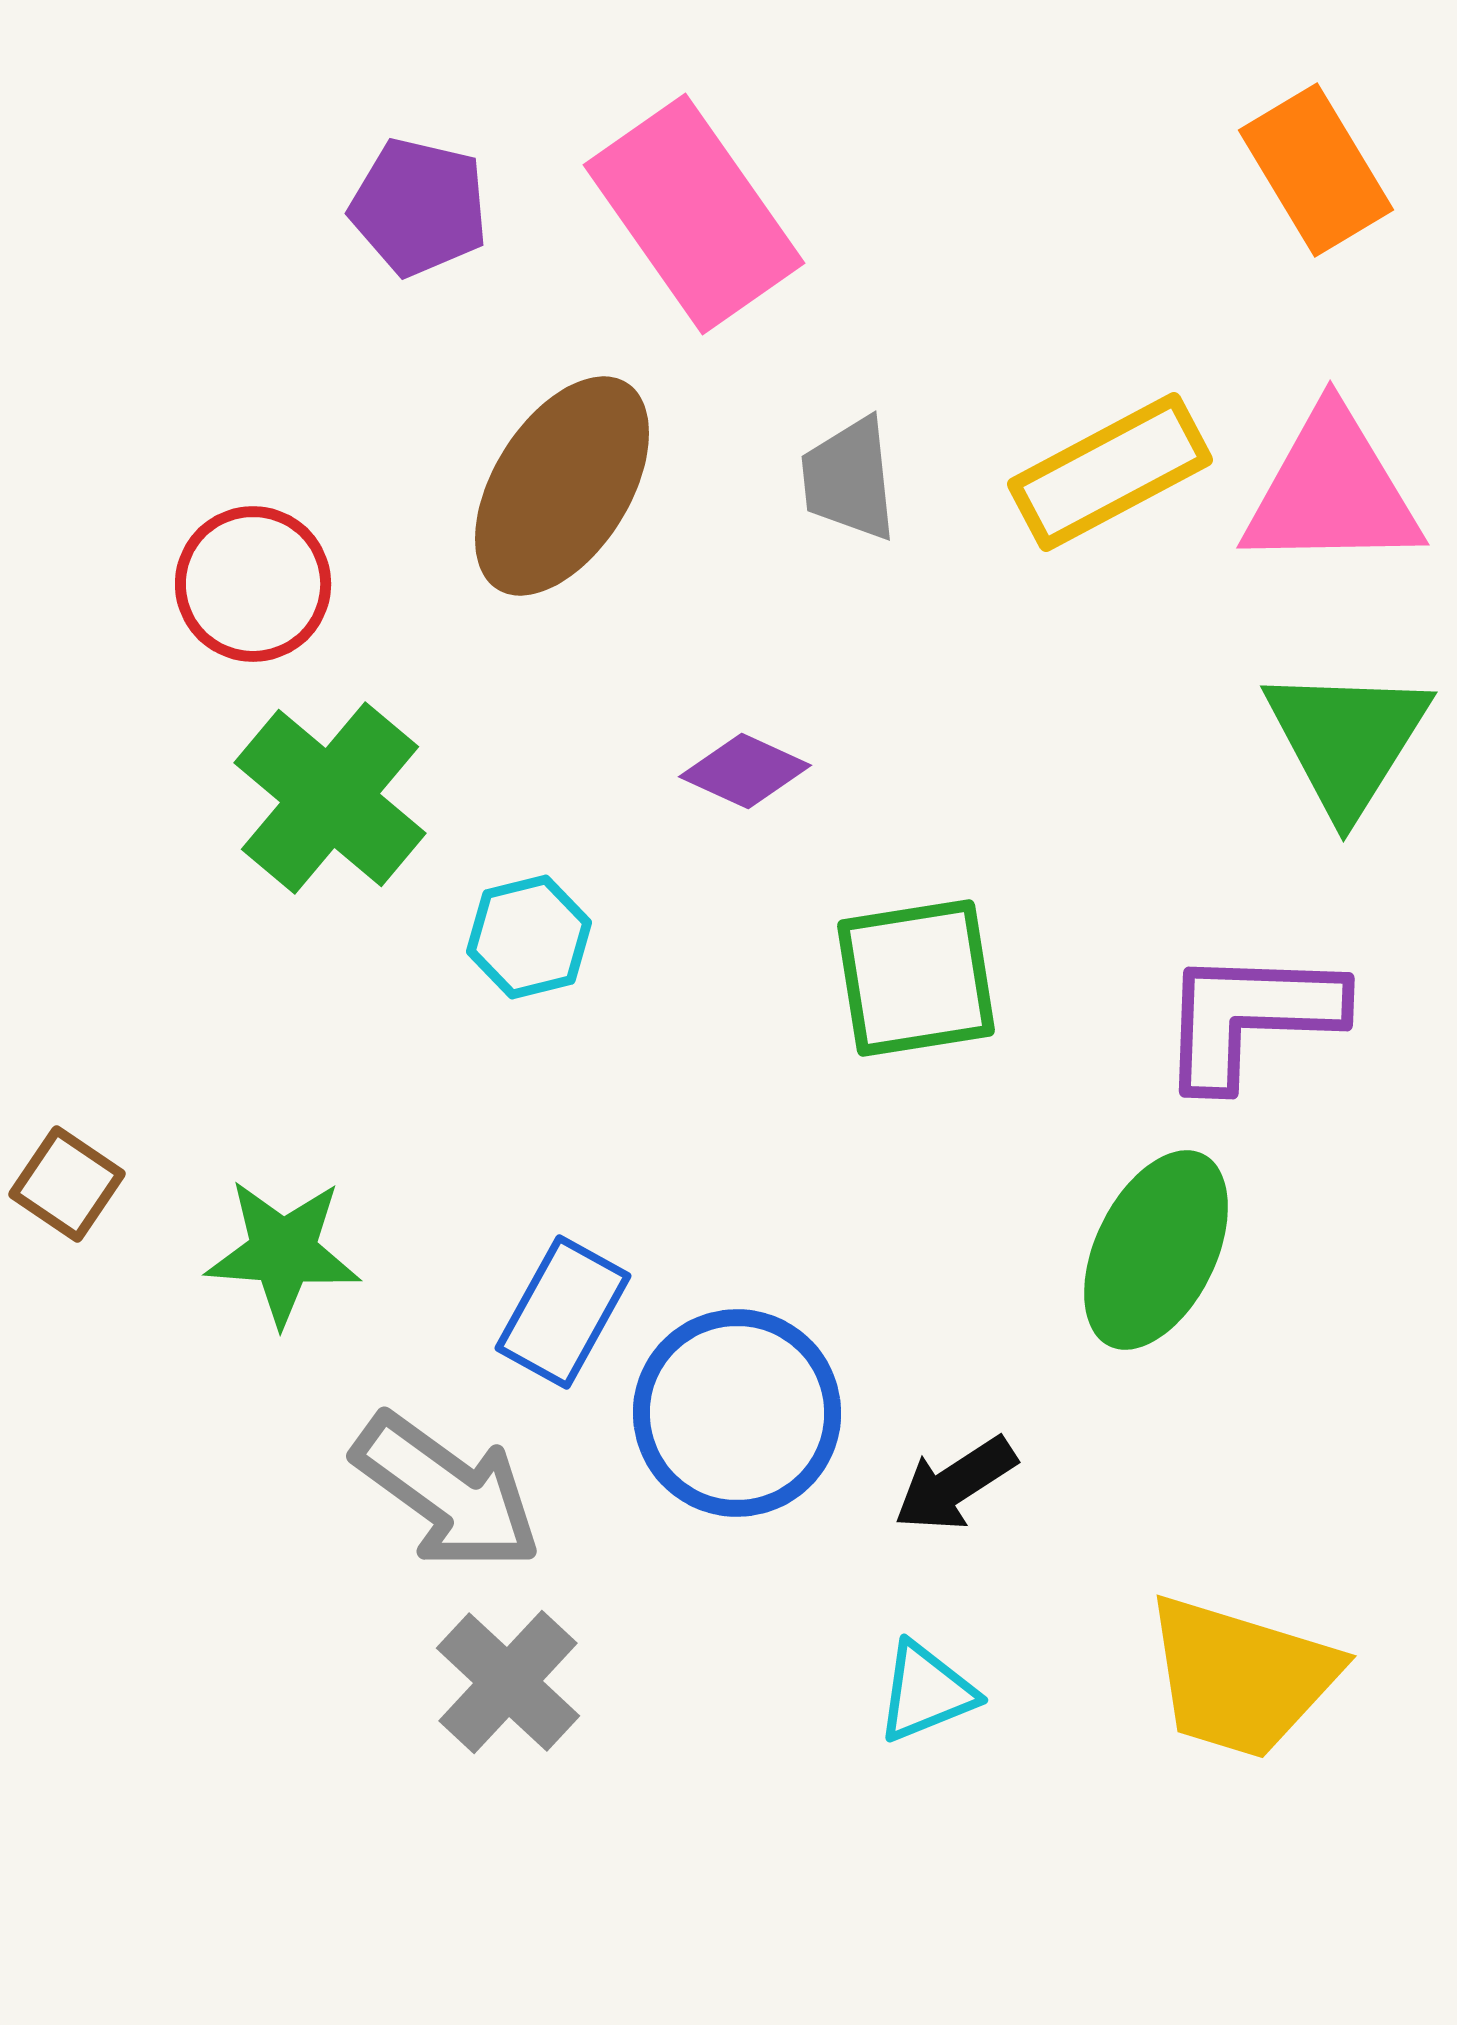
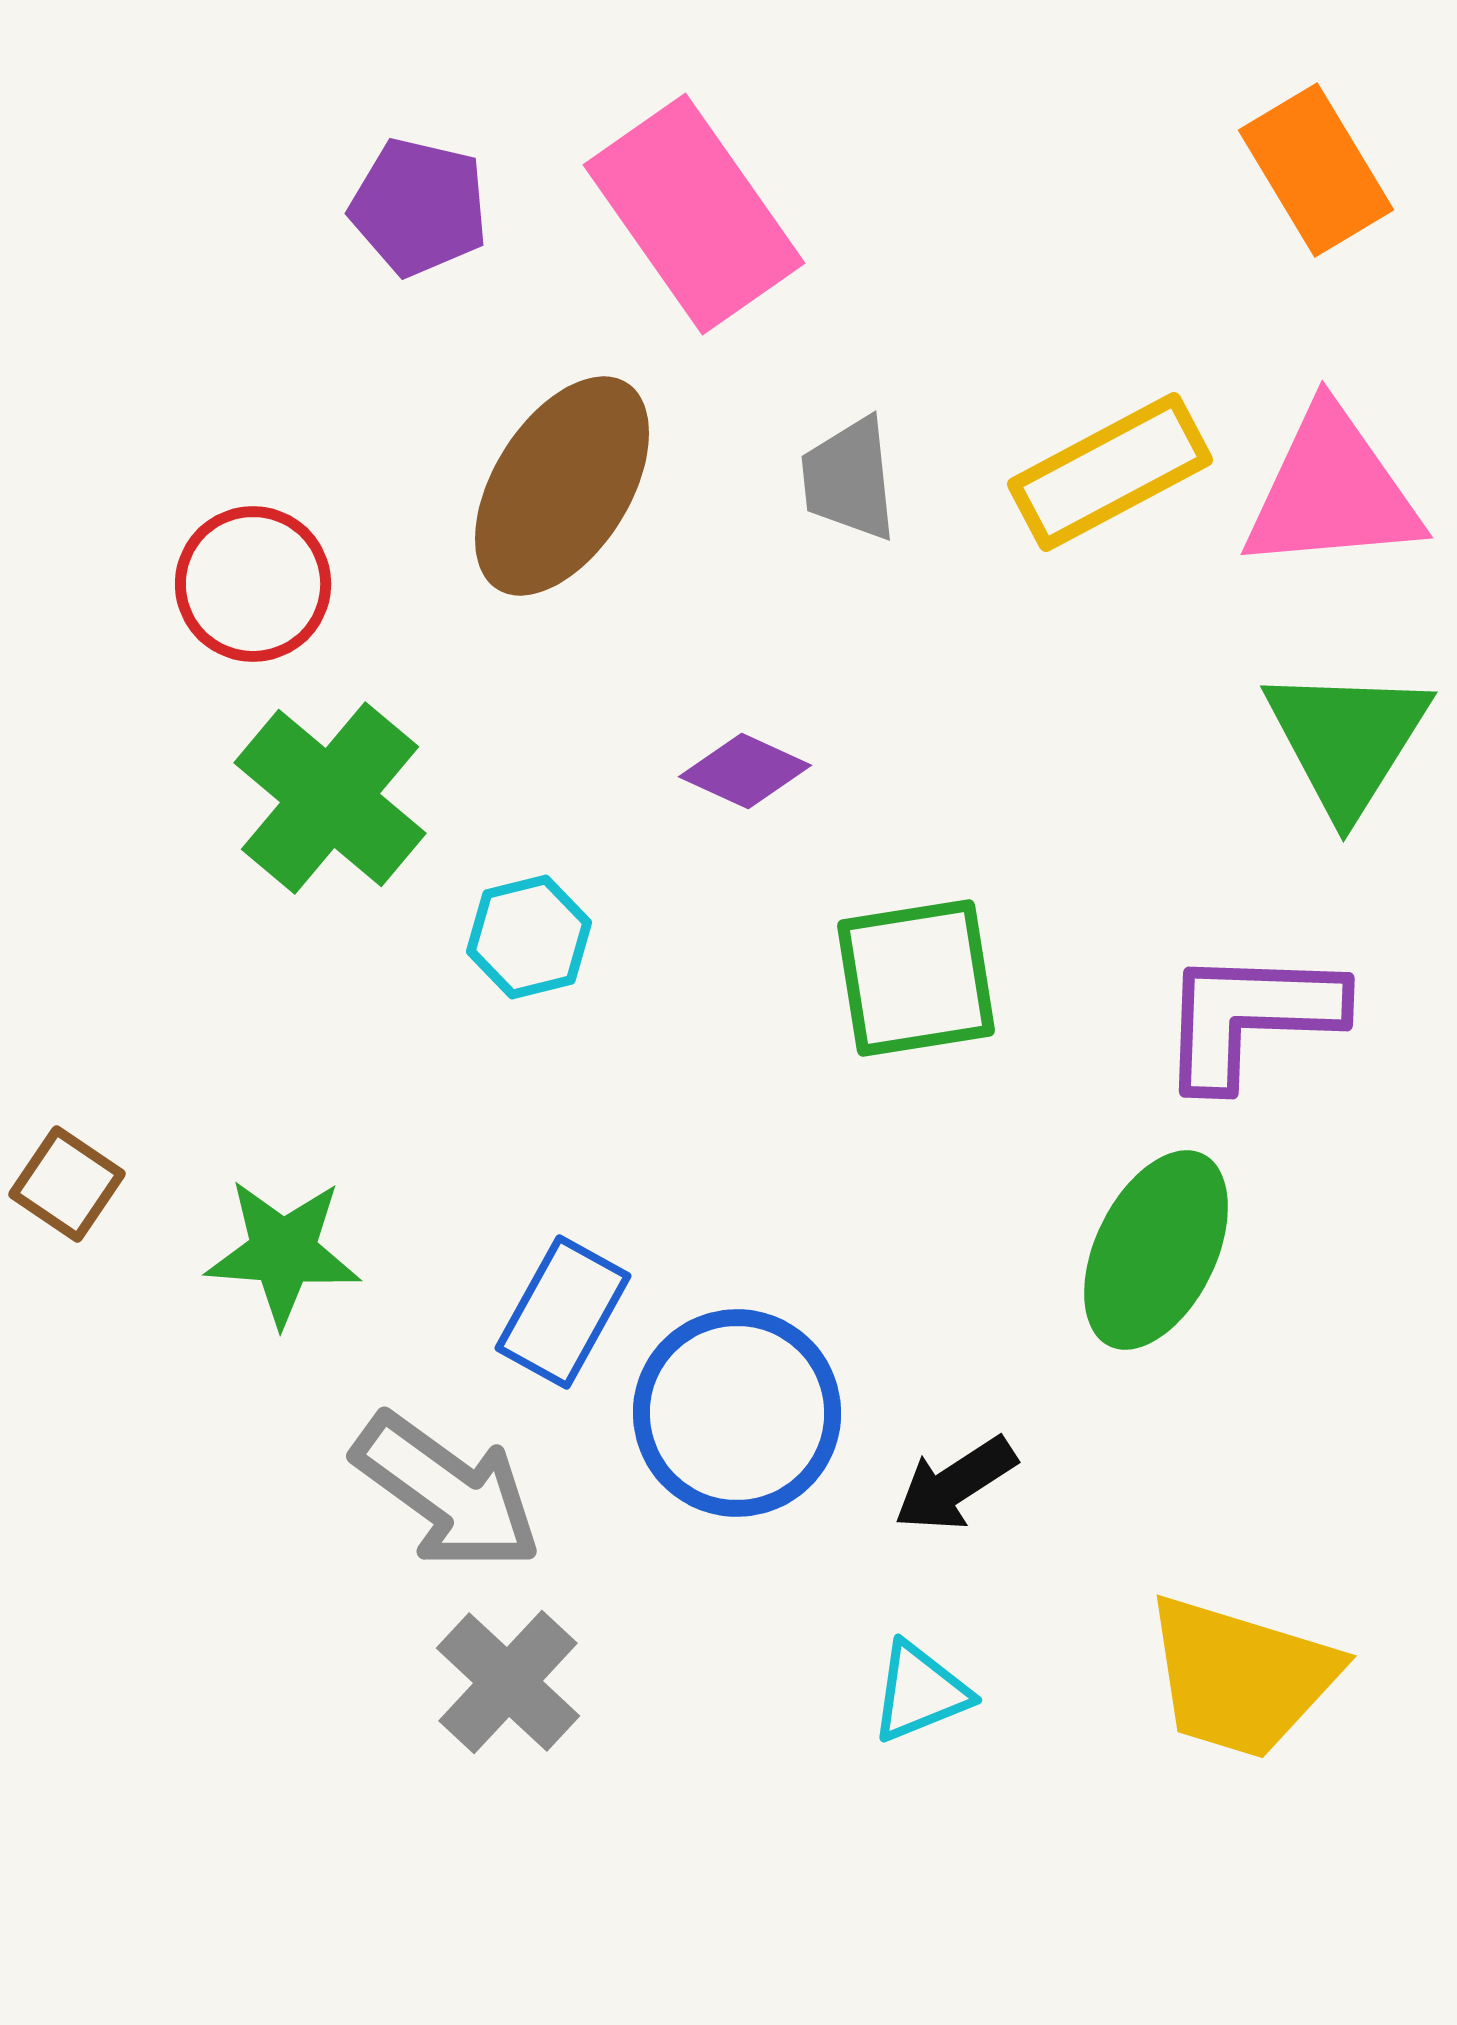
pink triangle: rotated 4 degrees counterclockwise
cyan triangle: moved 6 px left
